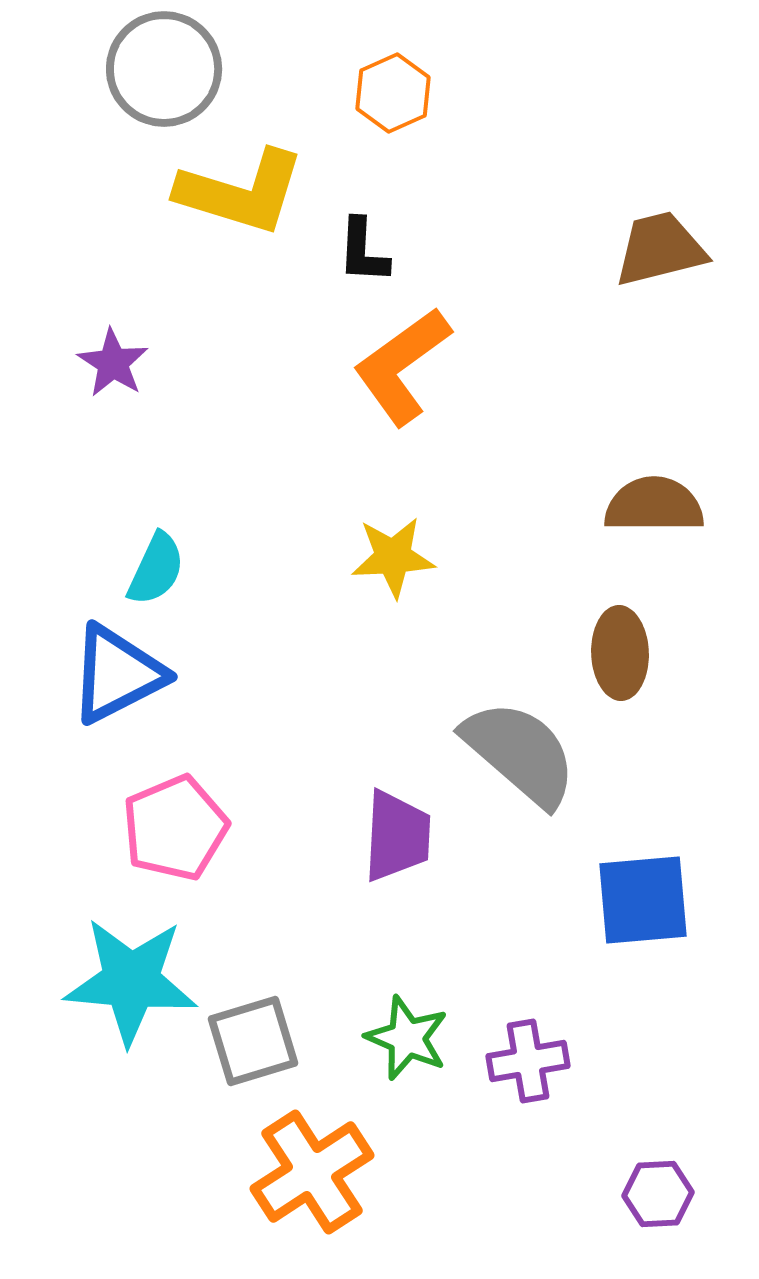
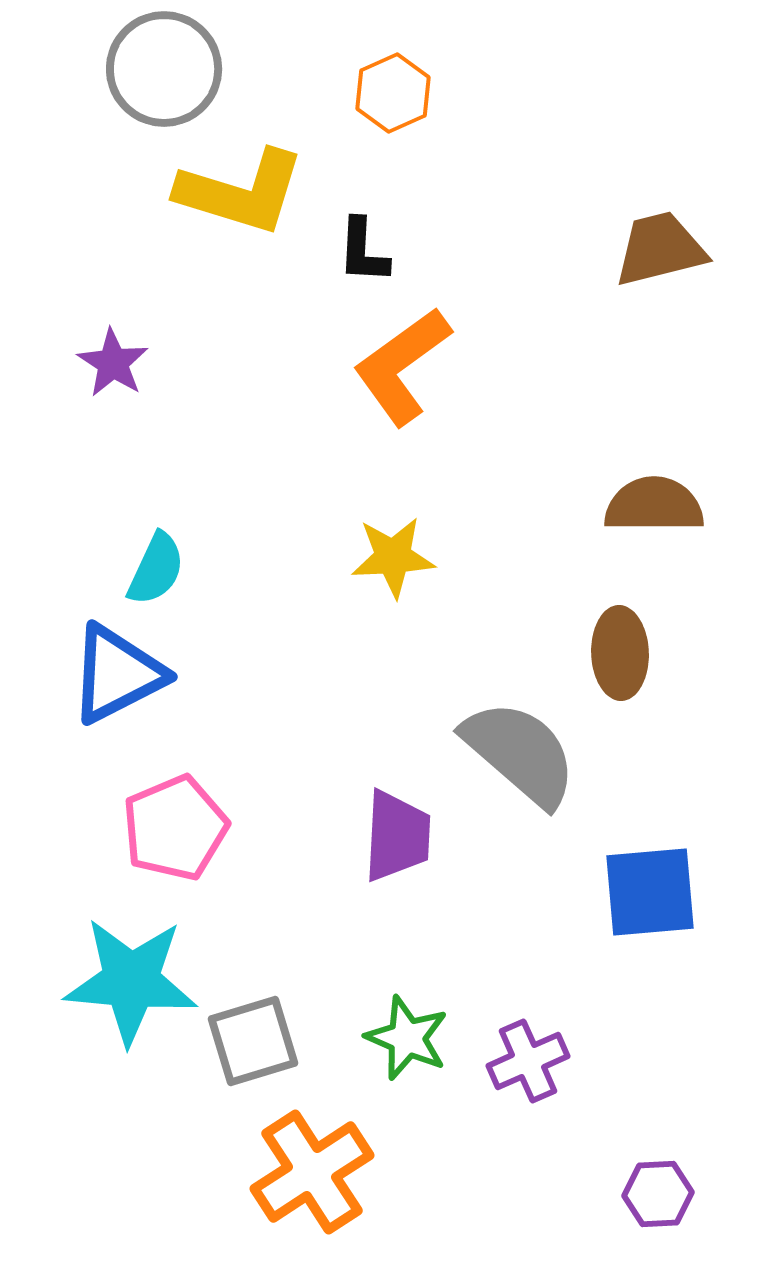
blue square: moved 7 px right, 8 px up
purple cross: rotated 14 degrees counterclockwise
